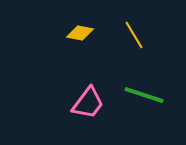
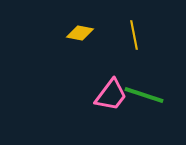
yellow line: rotated 20 degrees clockwise
pink trapezoid: moved 23 px right, 8 px up
